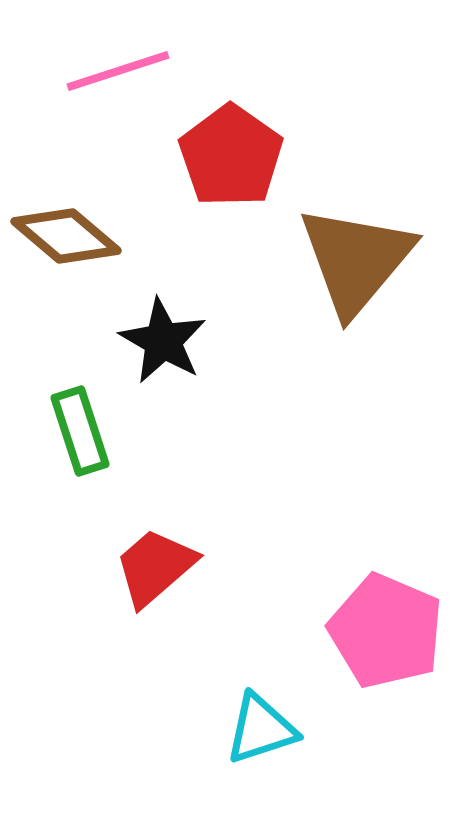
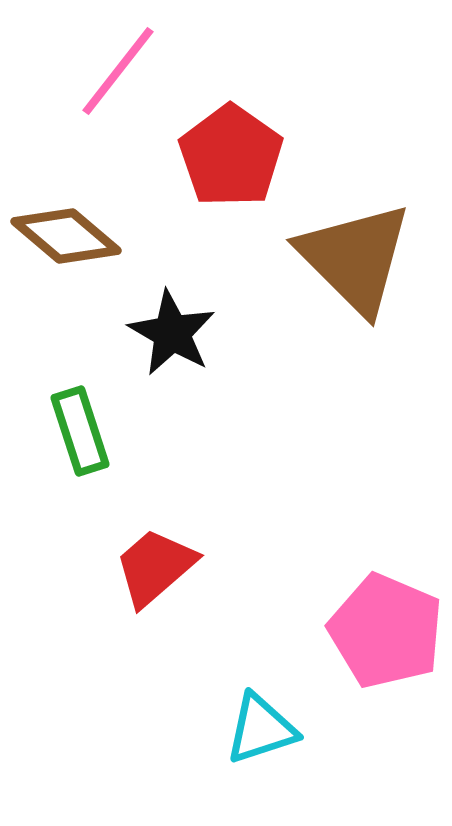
pink line: rotated 34 degrees counterclockwise
brown triangle: moved 1 px left, 2 px up; rotated 25 degrees counterclockwise
black star: moved 9 px right, 8 px up
